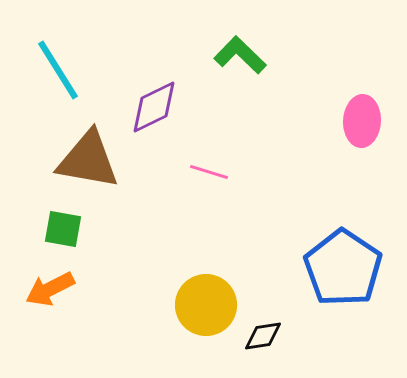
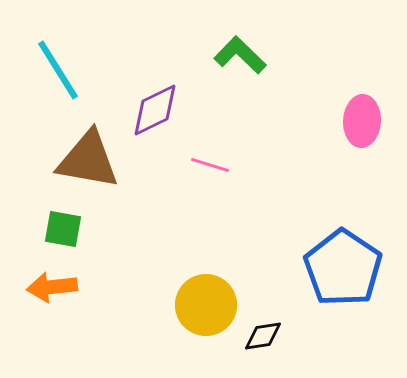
purple diamond: moved 1 px right, 3 px down
pink line: moved 1 px right, 7 px up
orange arrow: moved 2 px right, 2 px up; rotated 21 degrees clockwise
